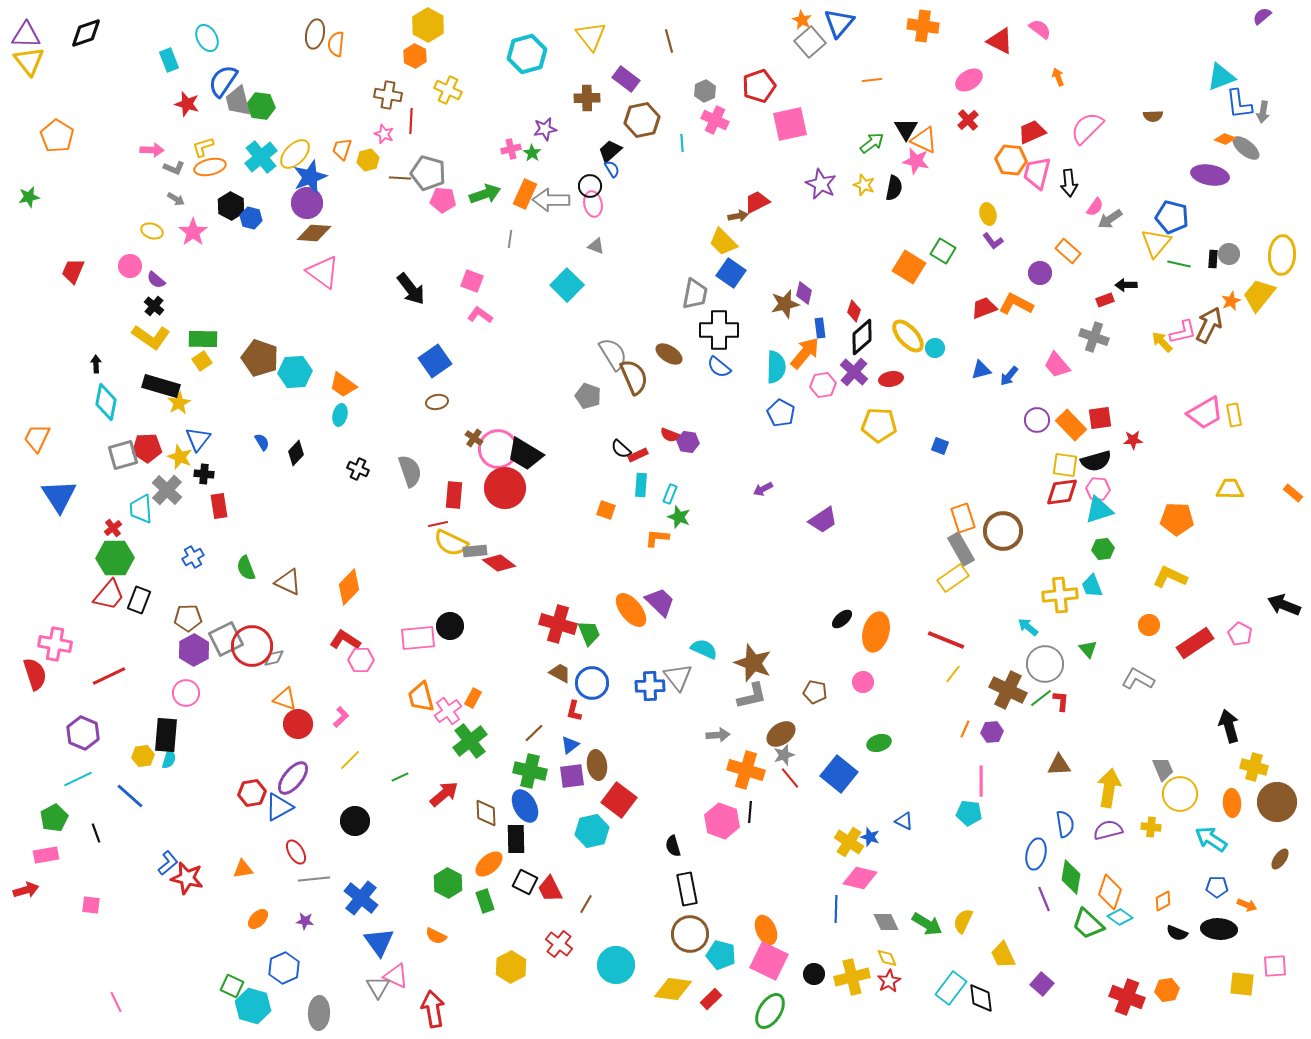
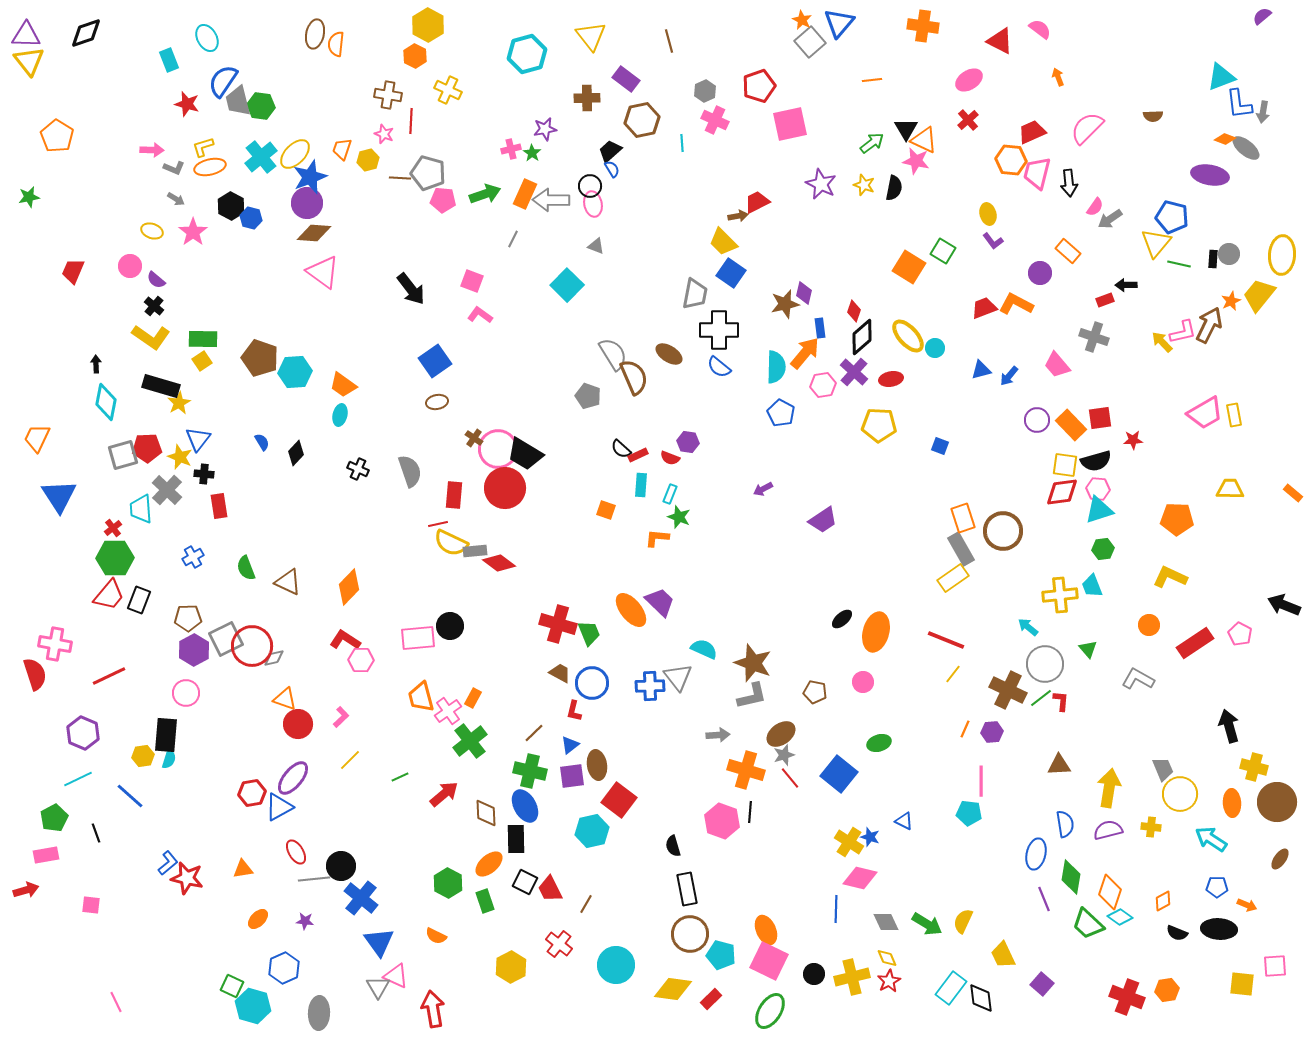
gray line at (510, 239): moved 3 px right; rotated 18 degrees clockwise
red semicircle at (670, 435): moved 23 px down
black circle at (355, 821): moved 14 px left, 45 px down
